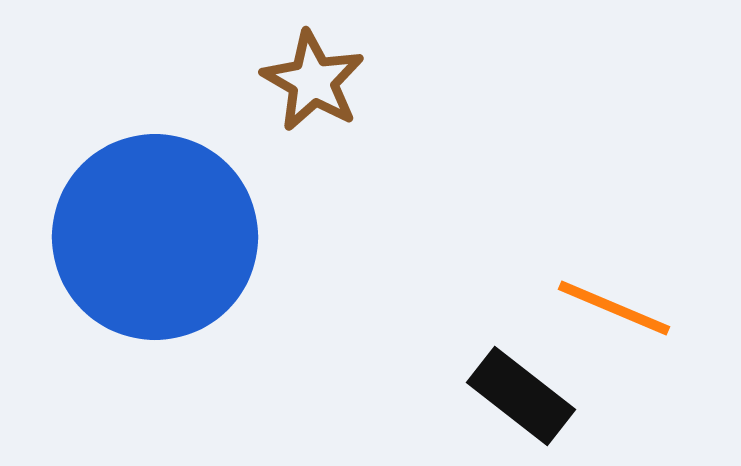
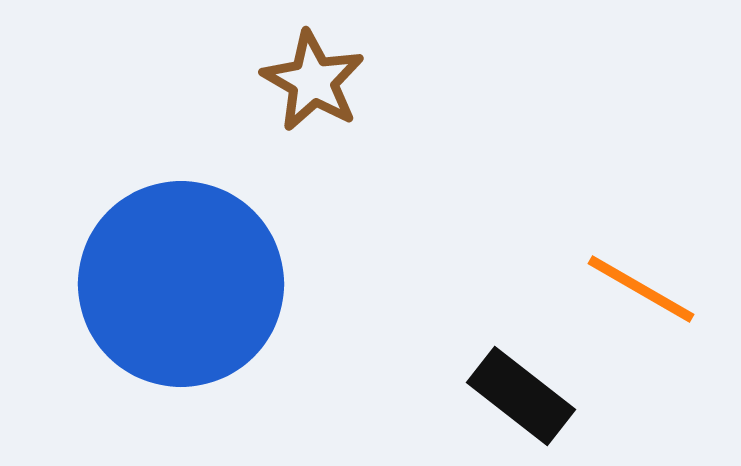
blue circle: moved 26 px right, 47 px down
orange line: moved 27 px right, 19 px up; rotated 7 degrees clockwise
